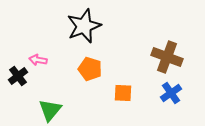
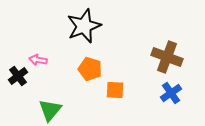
orange square: moved 8 px left, 3 px up
